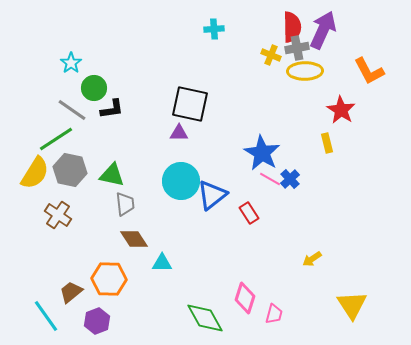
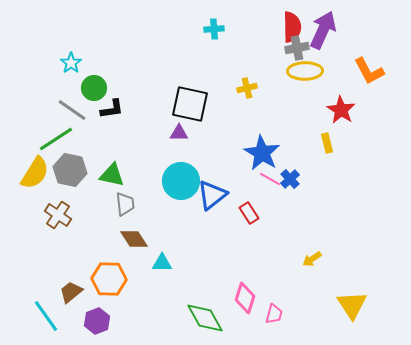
yellow cross: moved 24 px left, 33 px down; rotated 36 degrees counterclockwise
